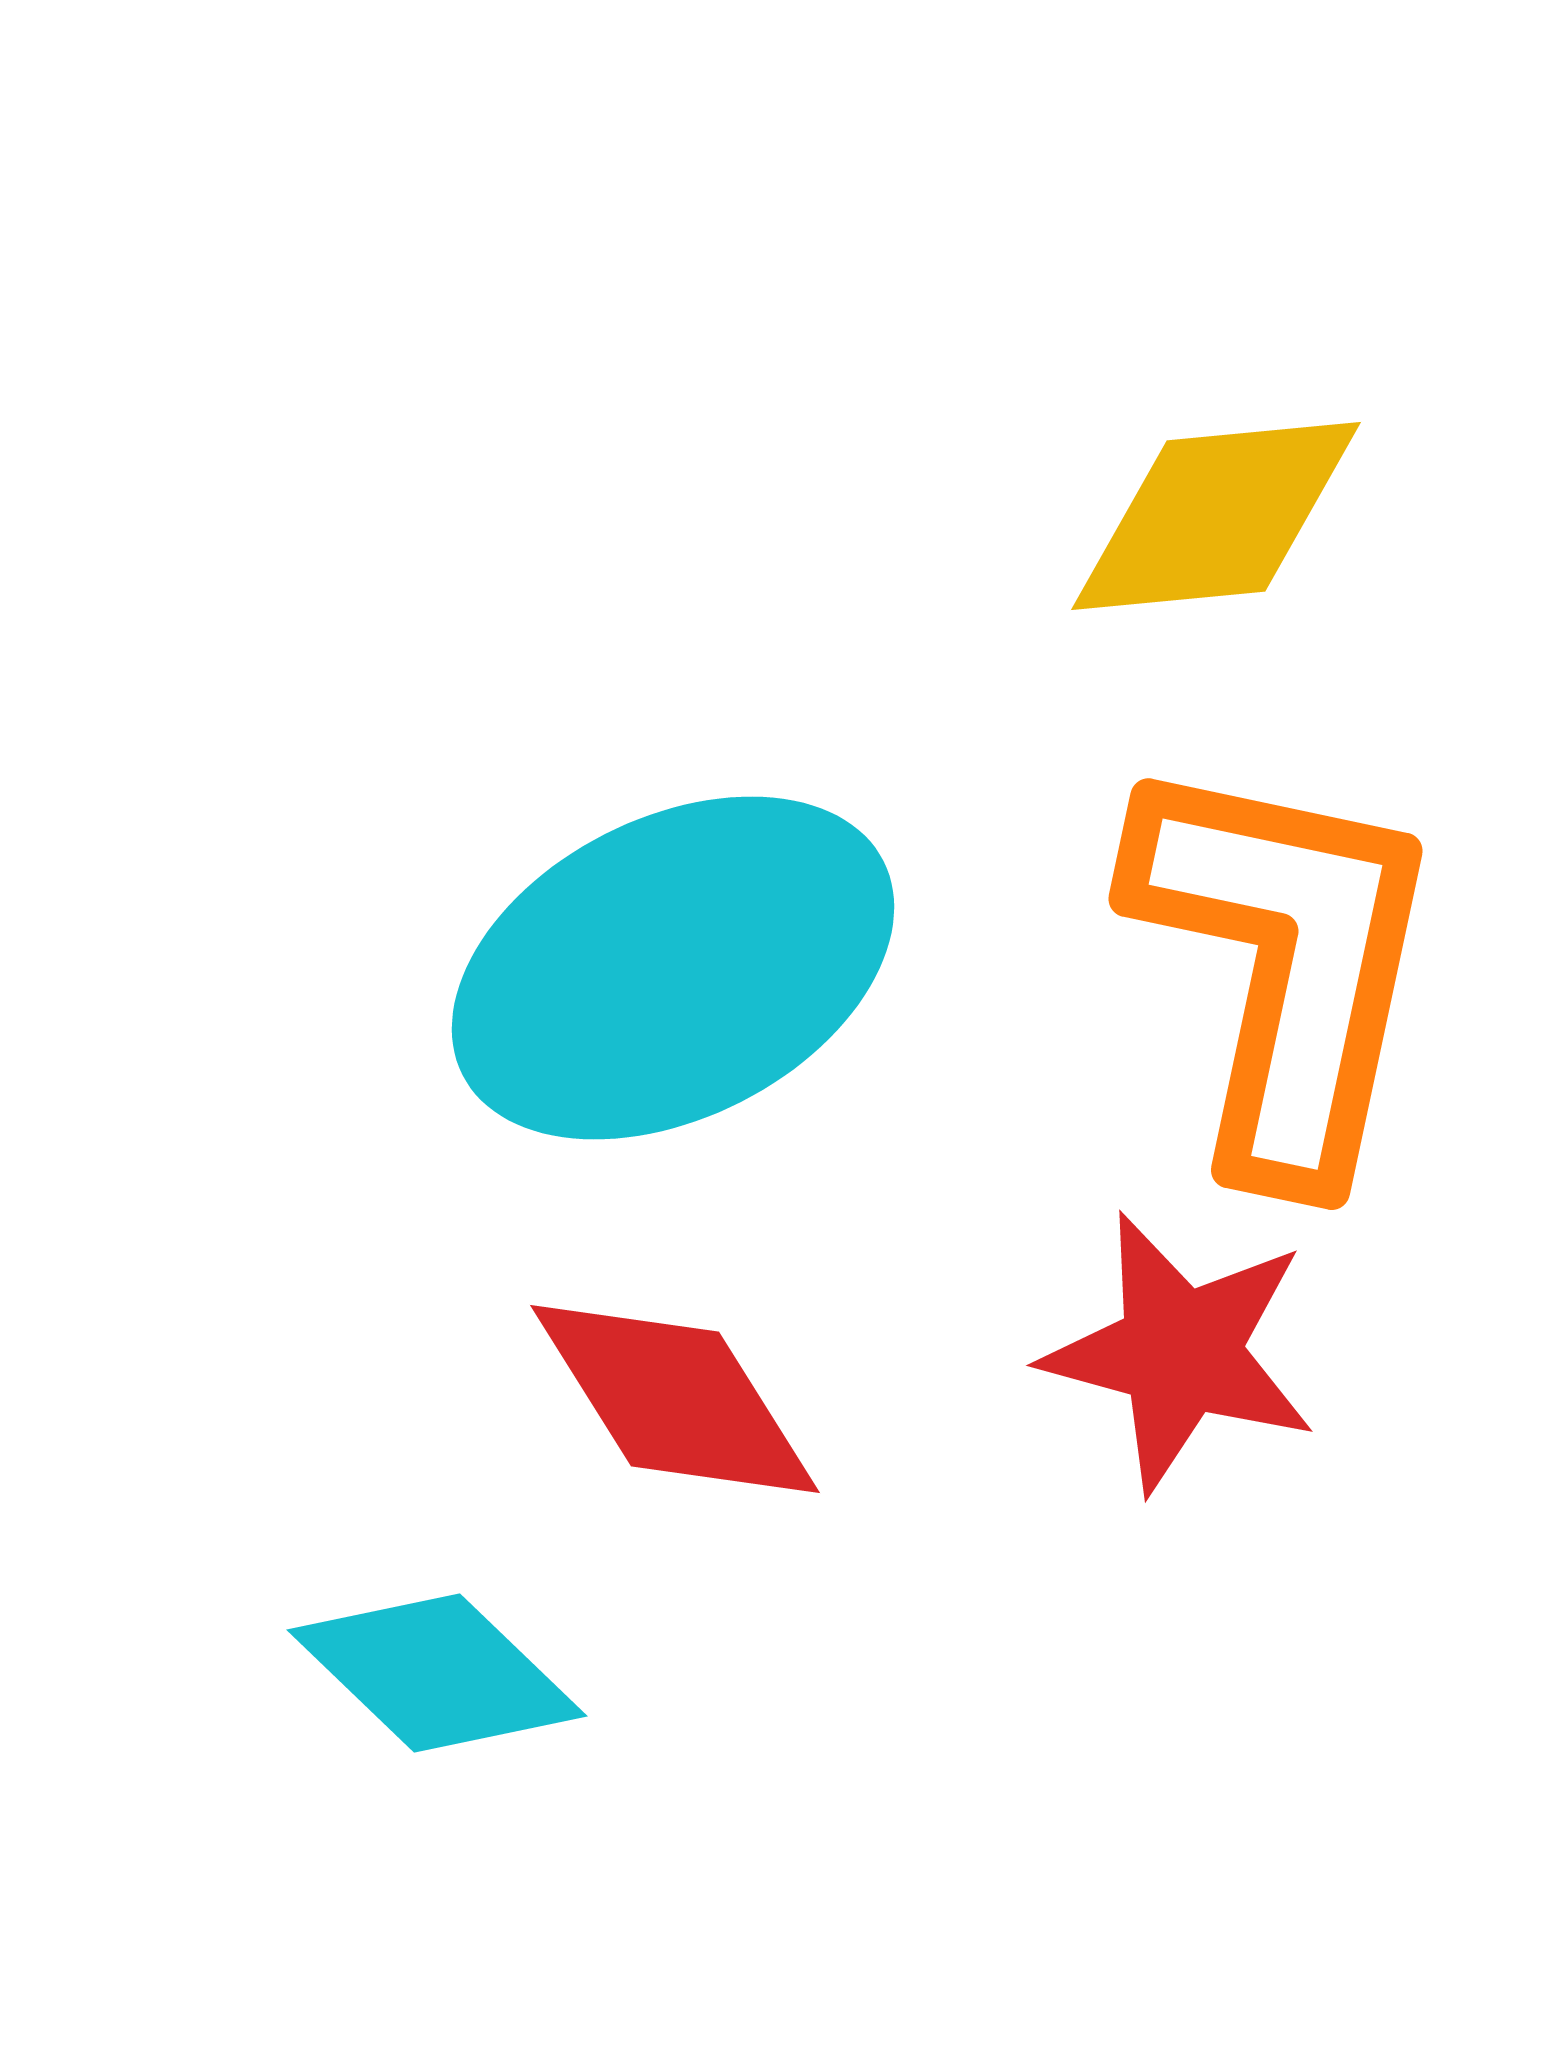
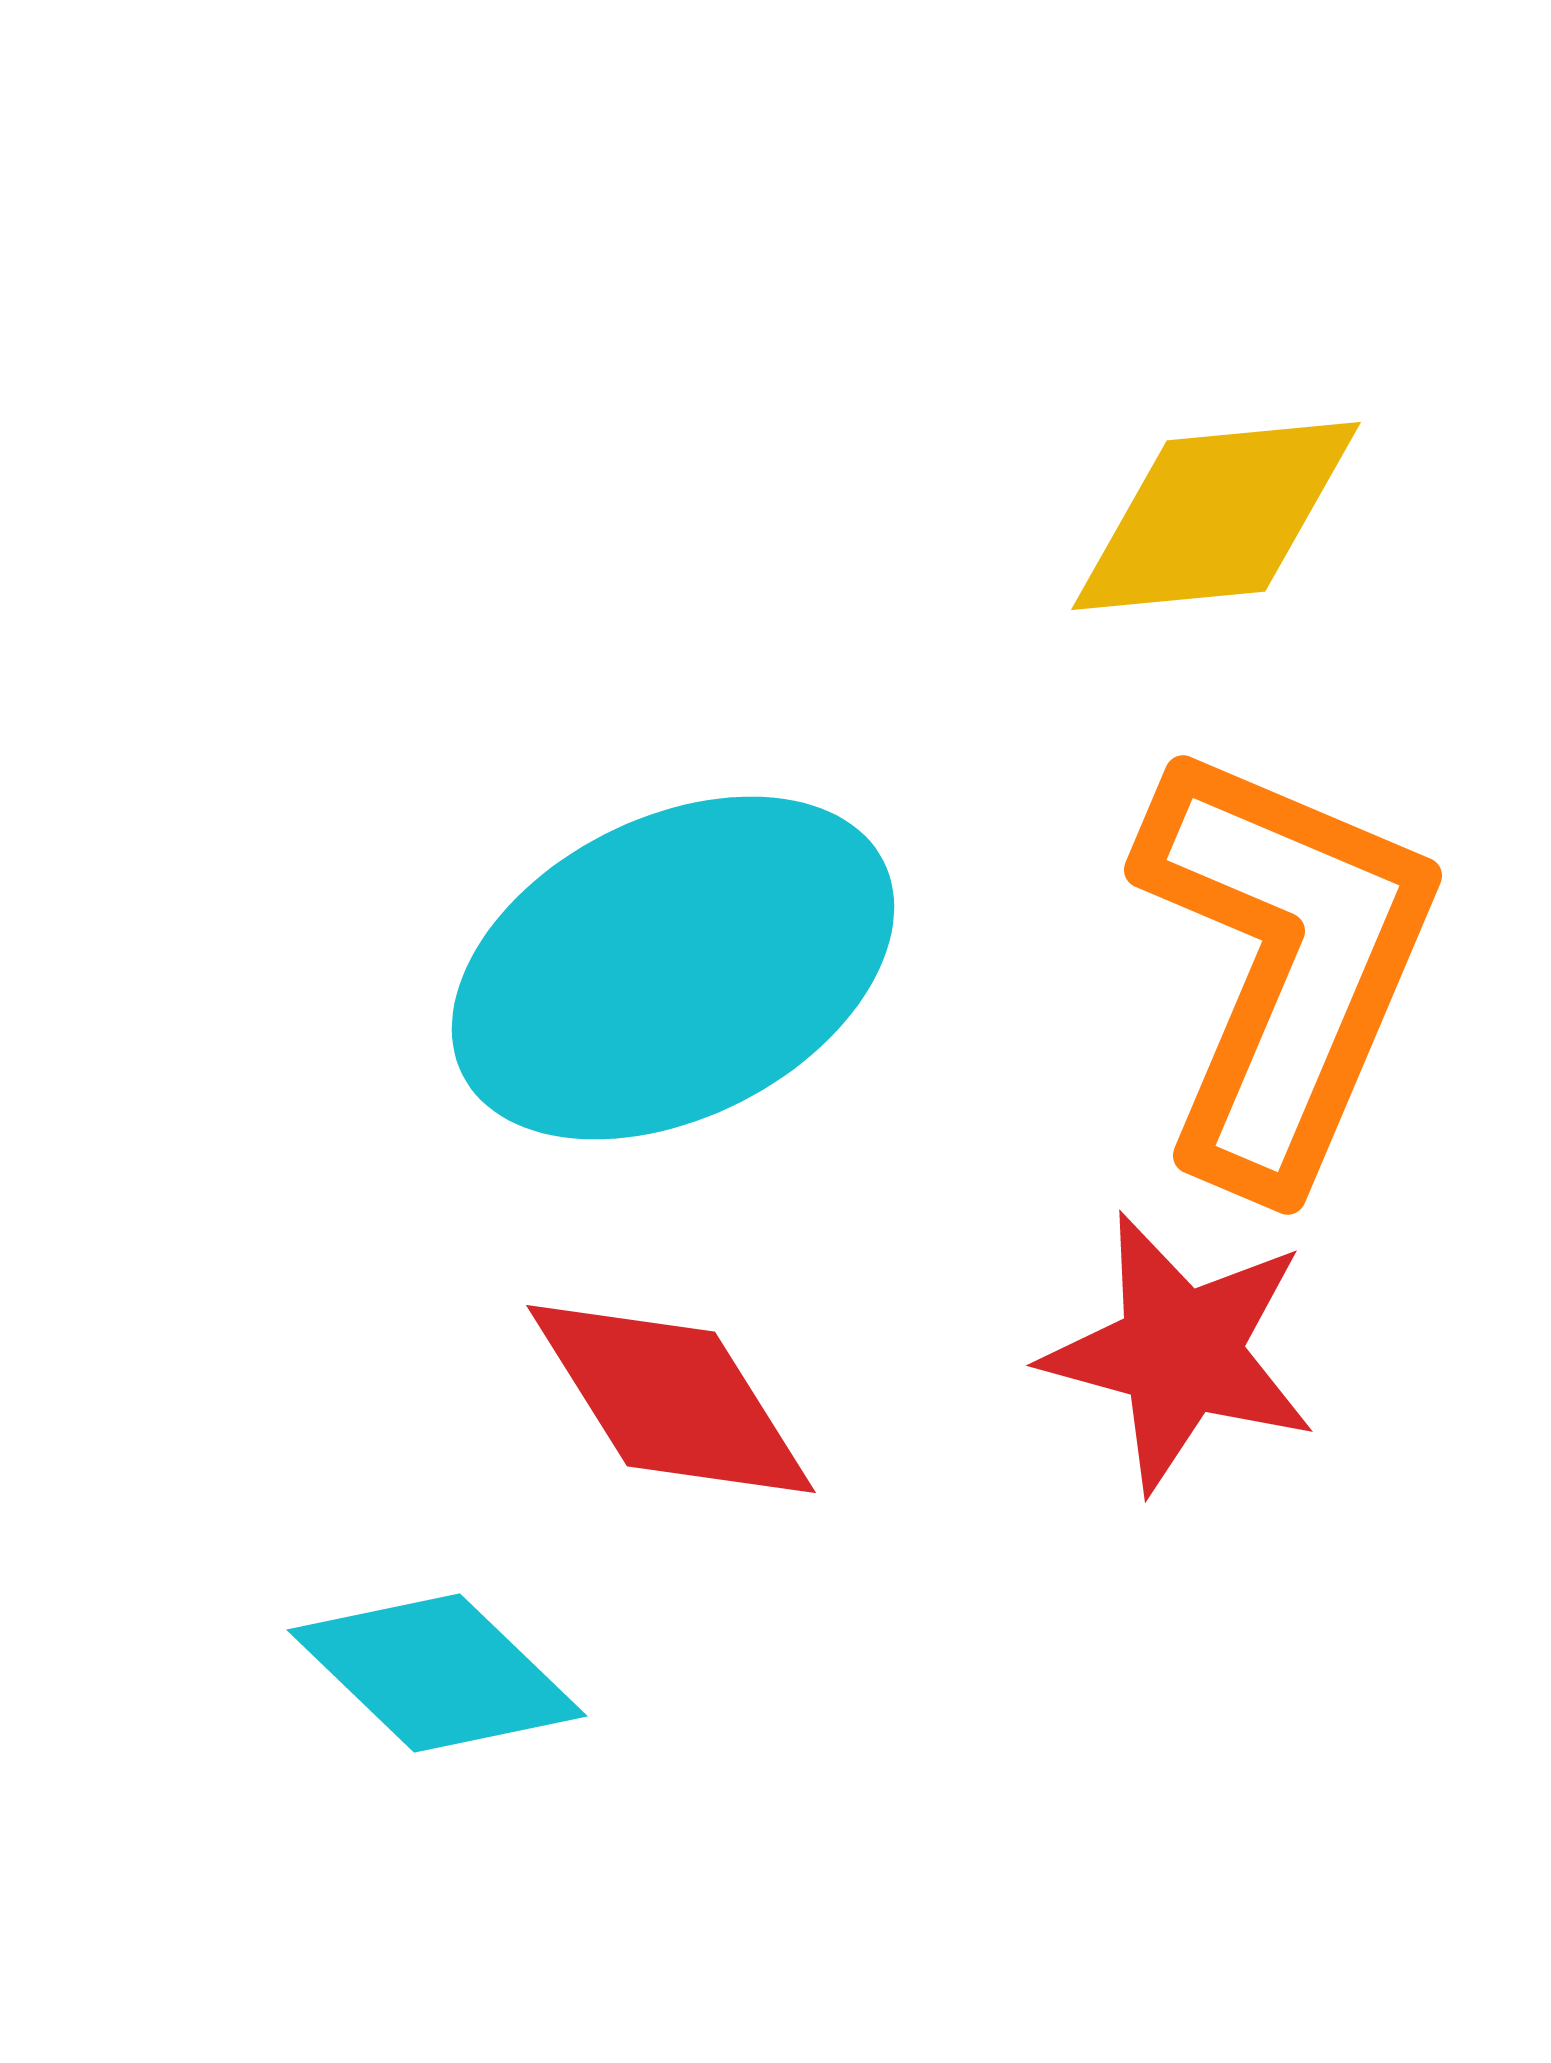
orange L-shape: rotated 11 degrees clockwise
red diamond: moved 4 px left
